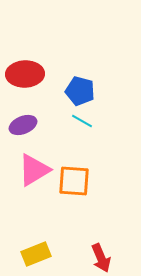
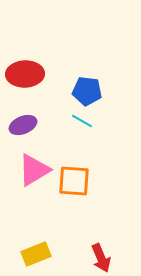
blue pentagon: moved 7 px right; rotated 8 degrees counterclockwise
